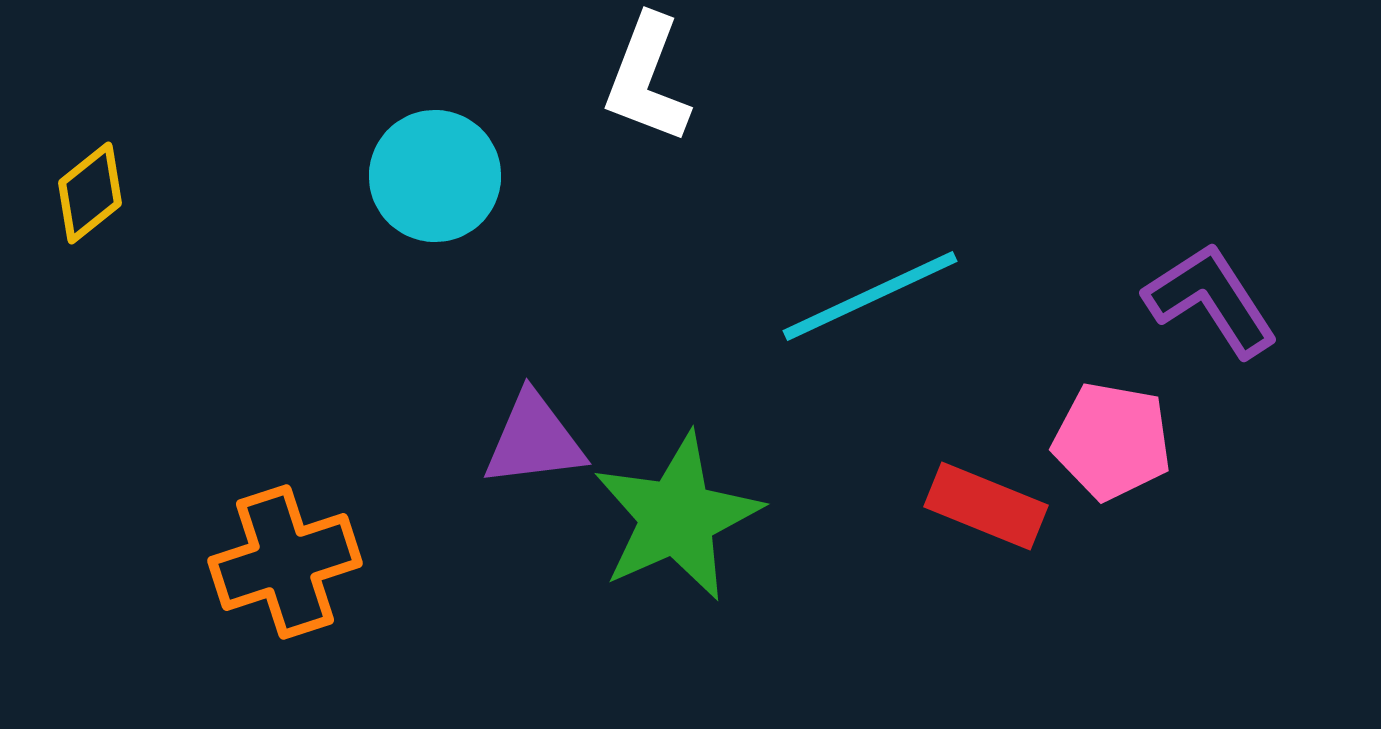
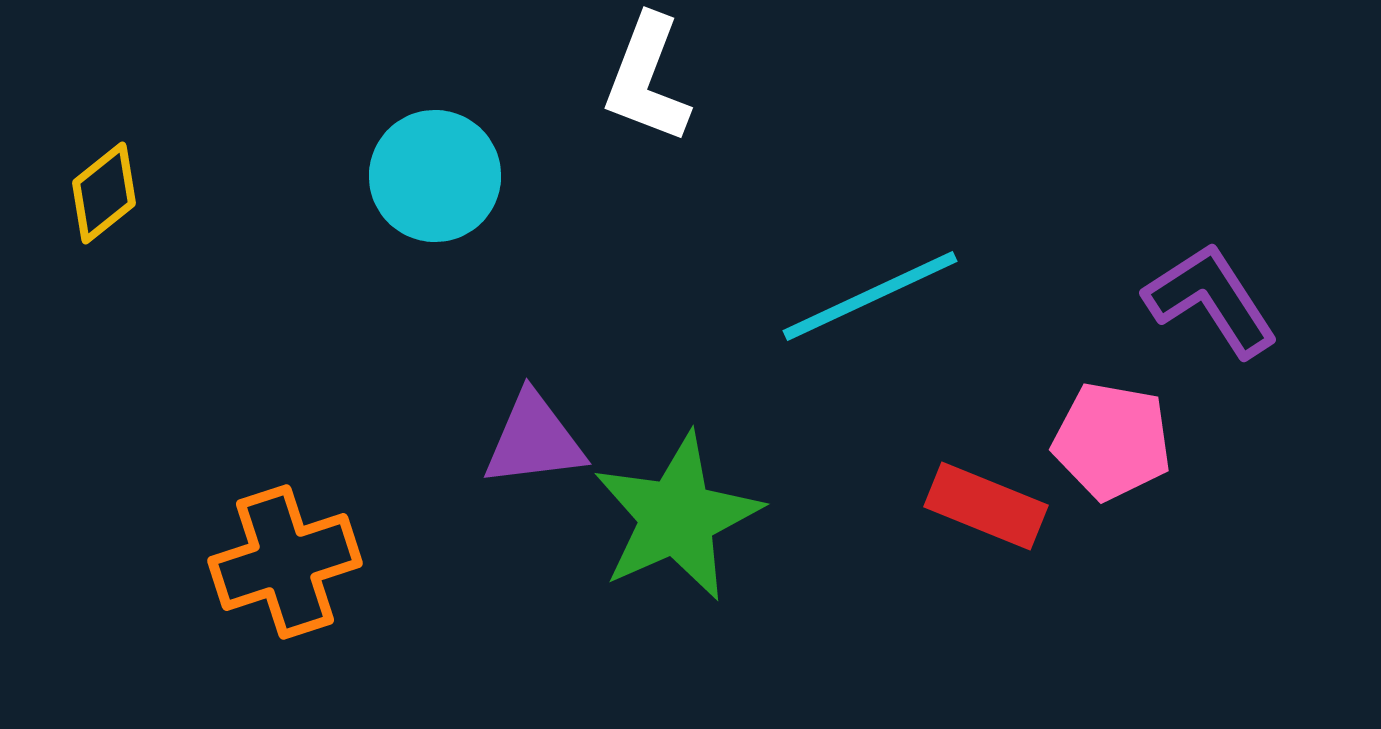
yellow diamond: moved 14 px right
